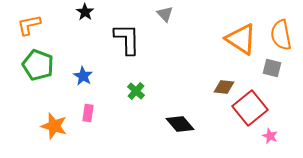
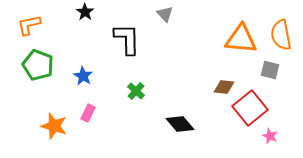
orange triangle: rotated 28 degrees counterclockwise
gray square: moved 2 px left, 2 px down
pink rectangle: rotated 18 degrees clockwise
